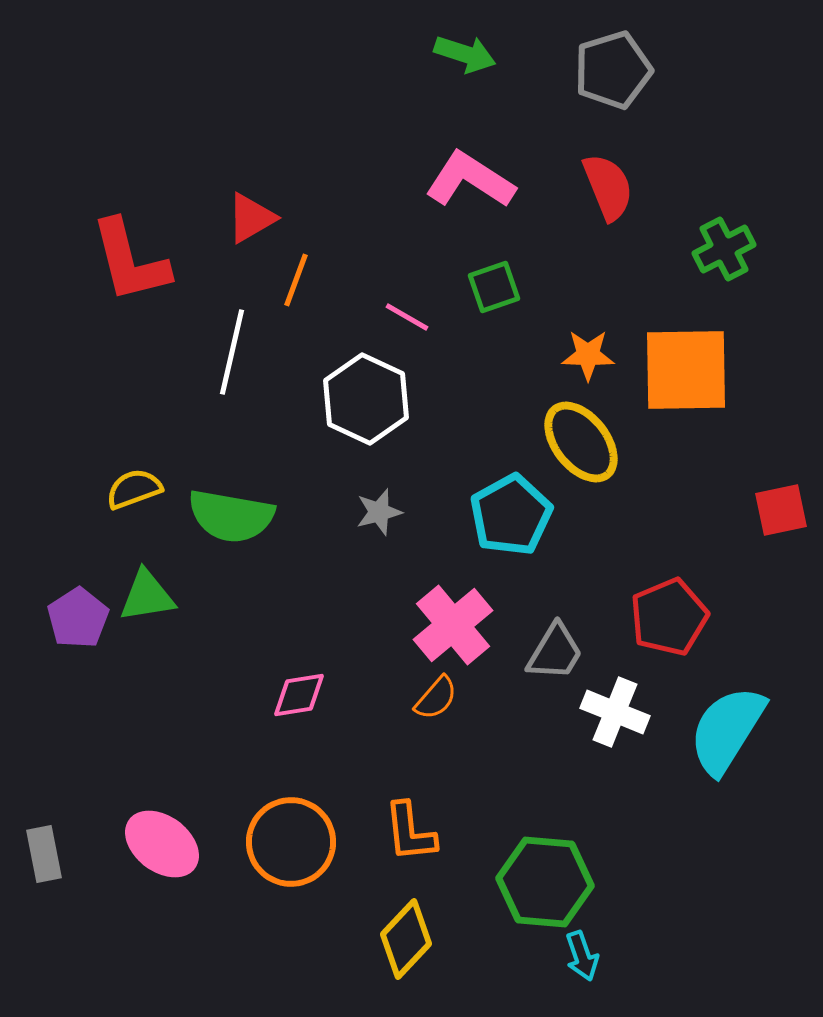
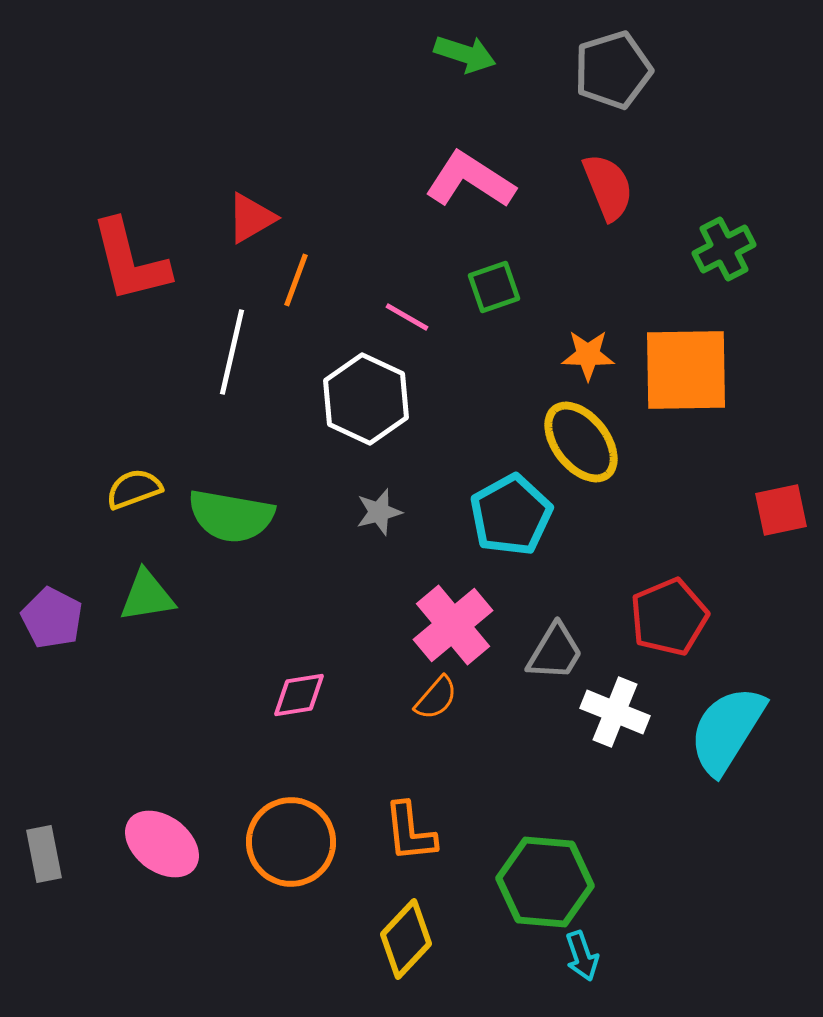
purple pentagon: moved 26 px left; rotated 12 degrees counterclockwise
